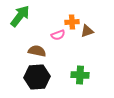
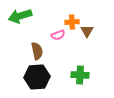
green arrow: rotated 145 degrees counterclockwise
brown triangle: rotated 40 degrees counterclockwise
brown semicircle: rotated 66 degrees clockwise
